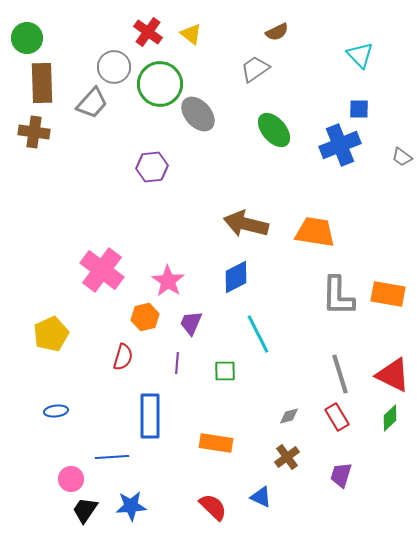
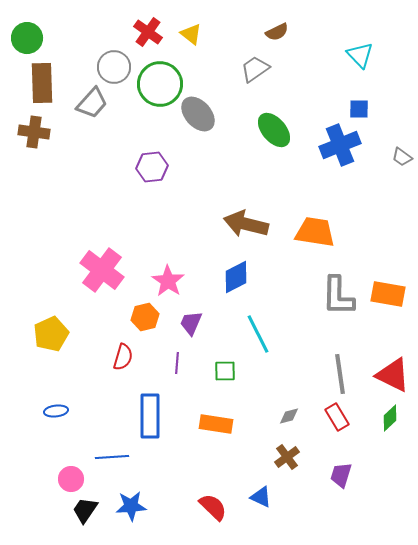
gray line at (340, 374): rotated 9 degrees clockwise
orange rectangle at (216, 443): moved 19 px up
